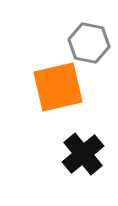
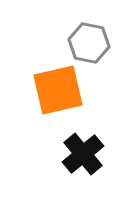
orange square: moved 3 px down
